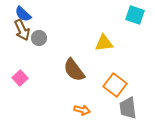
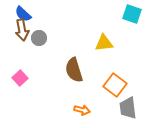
cyan square: moved 3 px left, 1 px up
brown arrow: rotated 15 degrees clockwise
brown semicircle: rotated 20 degrees clockwise
